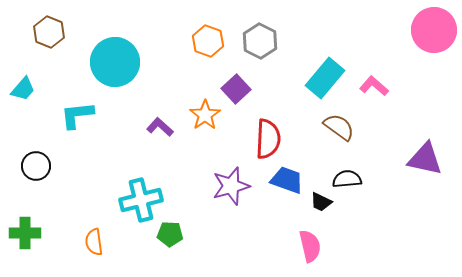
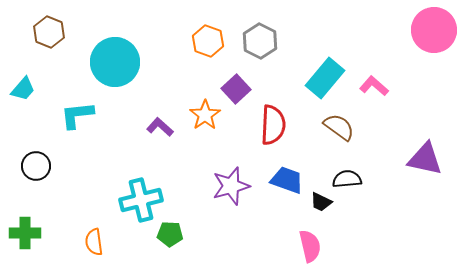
red semicircle: moved 5 px right, 14 px up
